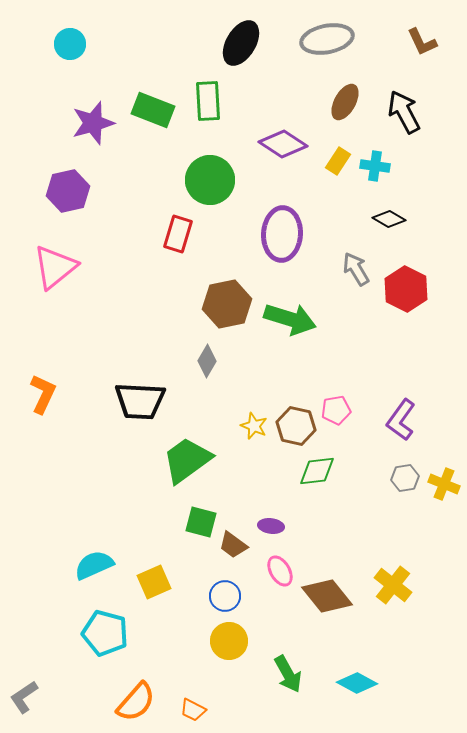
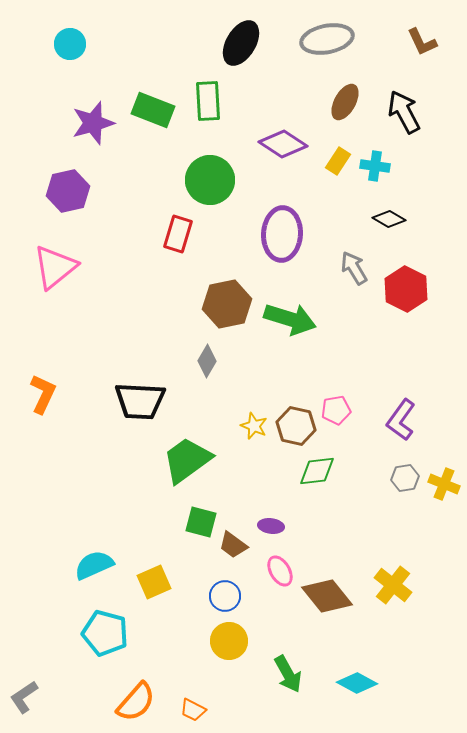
gray arrow at (356, 269): moved 2 px left, 1 px up
